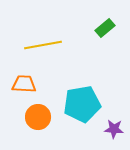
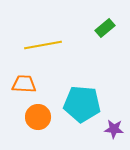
cyan pentagon: rotated 15 degrees clockwise
